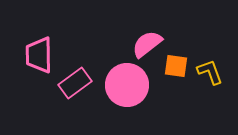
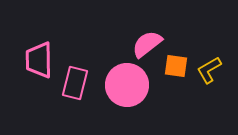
pink trapezoid: moved 5 px down
yellow L-shape: moved 1 px left, 2 px up; rotated 100 degrees counterclockwise
pink rectangle: rotated 40 degrees counterclockwise
